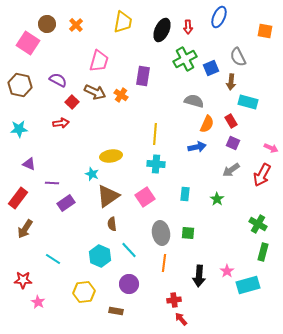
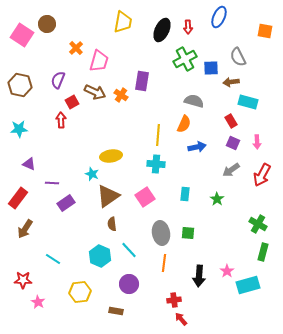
orange cross at (76, 25): moved 23 px down
pink square at (28, 43): moved 6 px left, 8 px up
blue square at (211, 68): rotated 21 degrees clockwise
purple rectangle at (143, 76): moved 1 px left, 5 px down
purple semicircle at (58, 80): rotated 96 degrees counterclockwise
brown arrow at (231, 82): rotated 77 degrees clockwise
red square at (72, 102): rotated 16 degrees clockwise
red arrow at (61, 123): moved 3 px up; rotated 84 degrees counterclockwise
orange semicircle at (207, 124): moved 23 px left
yellow line at (155, 134): moved 3 px right, 1 px down
pink arrow at (271, 148): moved 14 px left, 6 px up; rotated 64 degrees clockwise
yellow hexagon at (84, 292): moved 4 px left
